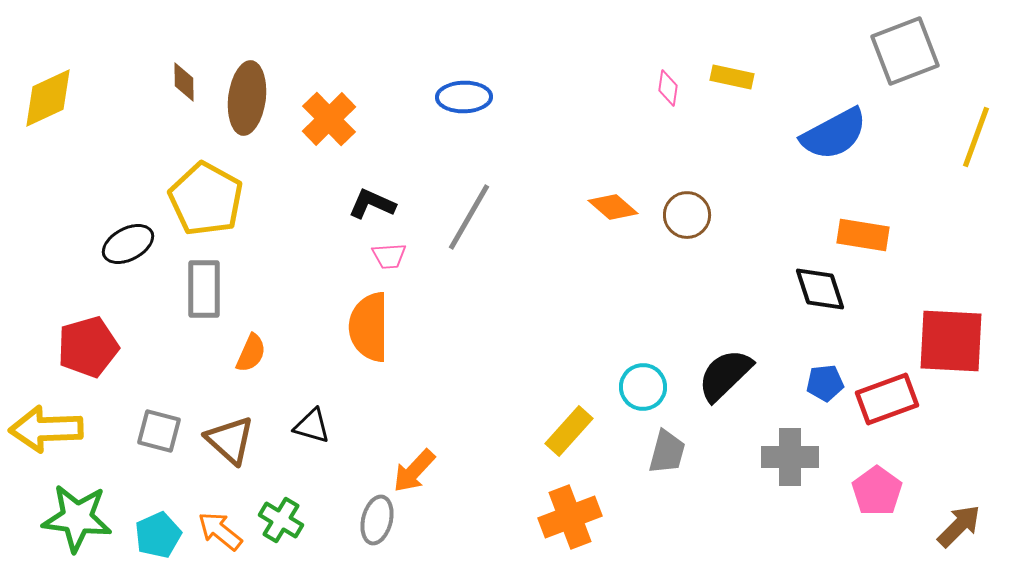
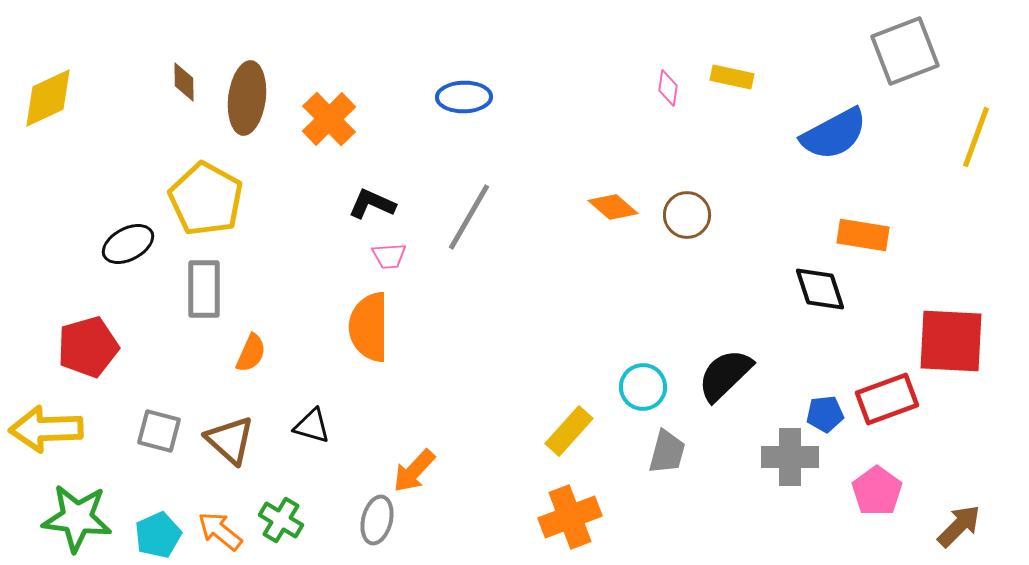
blue pentagon at (825, 383): moved 31 px down
